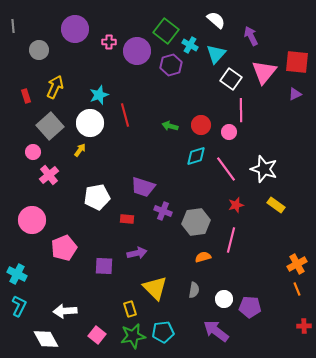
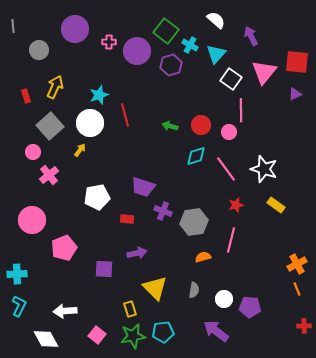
gray hexagon at (196, 222): moved 2 px left
purple square at (104, 266): moved 3 px down
cyan cross at (17, 274): rotated 30 degrees counterclockwise
